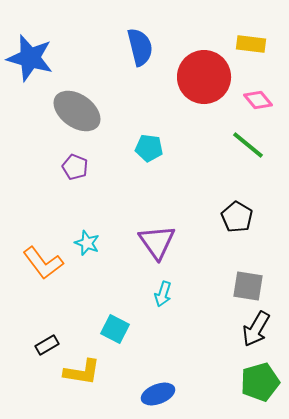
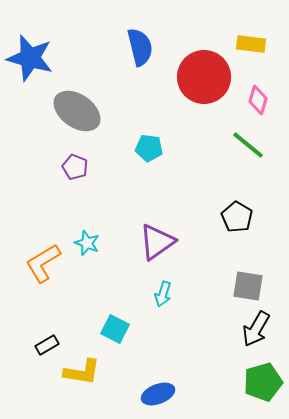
pink diamond: rotated 56 degrees clockwise
purple triangle: rotated 30 degrees clockwise
orange L-shape: rotated 96 degrees clockwise
green pentagon: moved 3 px right
